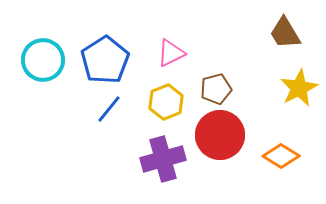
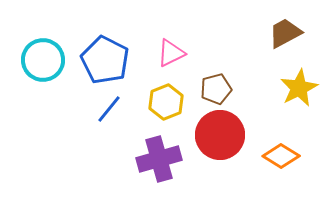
brown trapezoid: rotated 93 degrees clockwise
blue pentagon: rotated 12 degrees counterclockwise
purple cross: moved 4 px left
